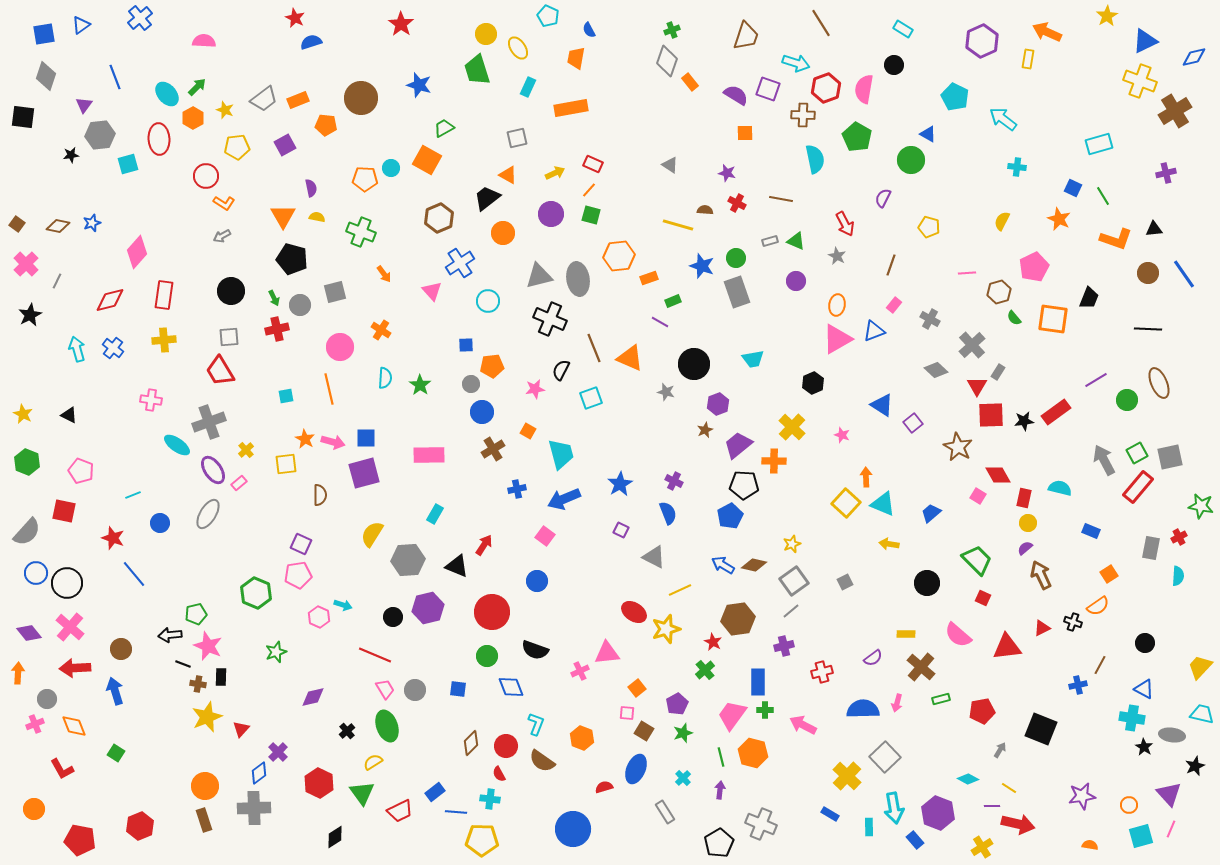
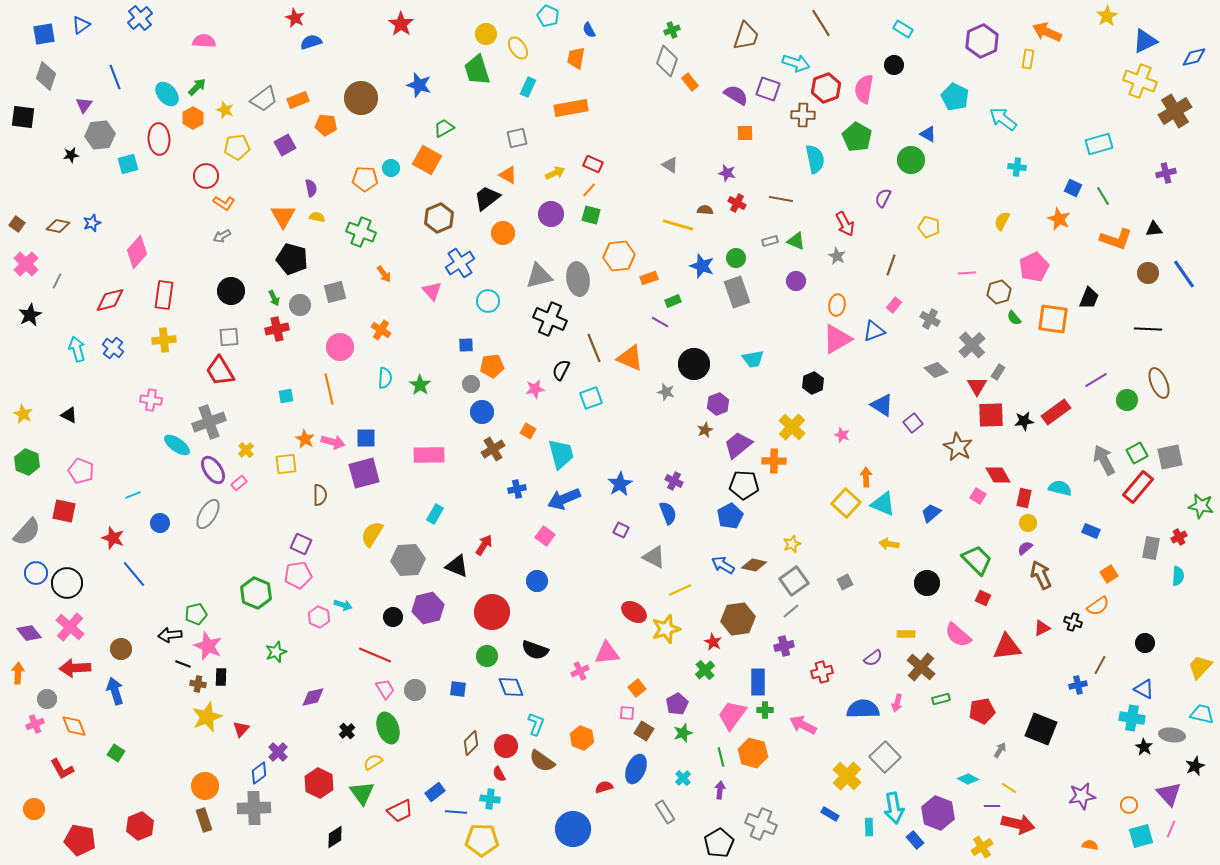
green ellipse at (387, 726): moved 1 px right, 2 px down
